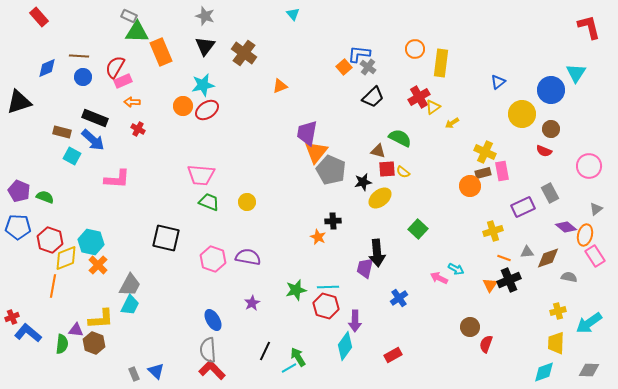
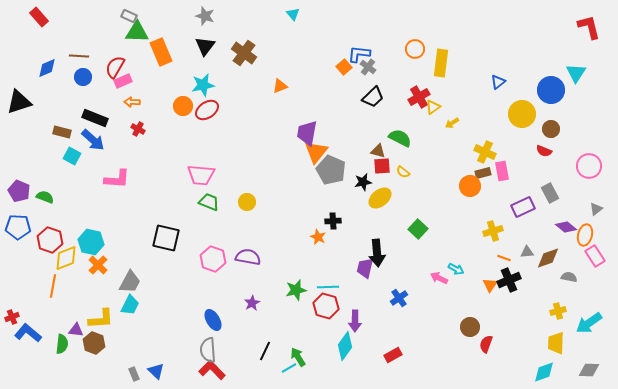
red square at (387, 169): moved 5 px left, 3 px up
gray trapezoid at (130, 285): moved 3 px up
